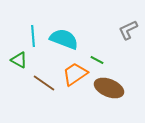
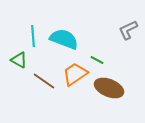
brown line: moved 2 px up
